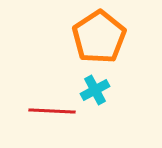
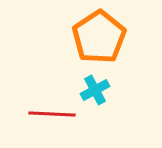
red line: moved 3 px down
